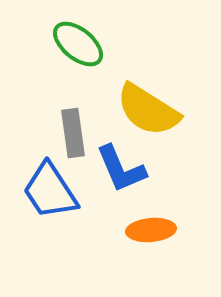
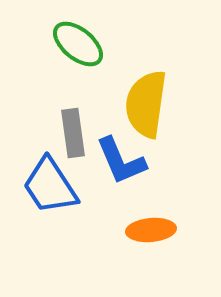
yellow semicircle: moved 2 px left, 6 px up; rotated 66 degrees clockwise
blue L-shape: moved 8 px up
blue trapezoid: moved 5 px up
